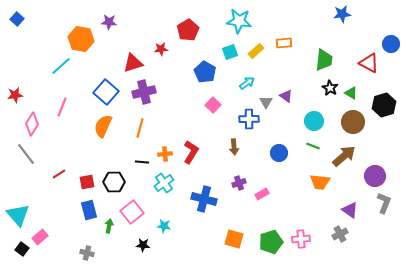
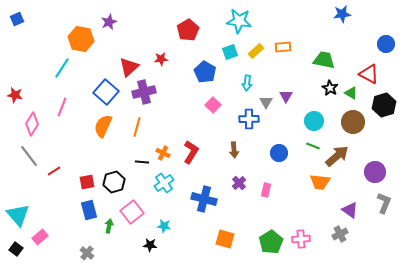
blue square at (17, 19): rotated 24 degrees clockwise
purple star at (109, 22): rotated 28 degrees counterclockwise
orange rectangle at (284, 43): moved 1 px left, 4 px down
blue circle at (391, 44): moved 5 px left
red star at (161, 49): moved 10 px down
green trapezoid at (324, 60): rotated 85 degrees counterclockwise
red triangle at (133, 63): moved 4 px left, 4 px down; rotated 25 degrees counterclockwise
red triangle at (369, 63): moved 11 px down
cyan line at (61, 66): moved 1 px right, 2 px down; rotated 15 degrees counterclockwise
cyan arrow at (247, 83): rotated 133 degrees clockwise
red star at (15, 95): rotated 21 degrees clockwise
purple triangle at (286, 96): rotated 24 degrees clockwise
orange line at (140, 128): moved 3 px left, 1 px up
brown arrow at (234, 147): moved 3 px down
gray line at (26, 154): moved 3 px right, 2 px down
orange cross at (165, 154): moved 2 px left, 1 px up; rotated 32 degrees clockwise
brown arrow at (344, 156): moved 7 px left
red line at (59, 174): moved 5 px left, 3 px up
purple circle at (375, 176): moved 4 px up
black hexagon at (114, 182): rotated 15 degrees counterclockwise
purple cross at (239, 183): rotated 24 degrees counterclockwise
pink rectangle at (262, 194): moved 4 px right, 4 px up; rotated 48 degrees counterclockwise
orange square at (234, 239): moved 9 px left
green pentagon at (271, 242): rotated 15 degrees counterclockwise
black star at (143, 245): moved 7 px right
black square at (22, 249): moved 6 px left
gray cross at (87, 253): rotated 24 degrees clockwise
